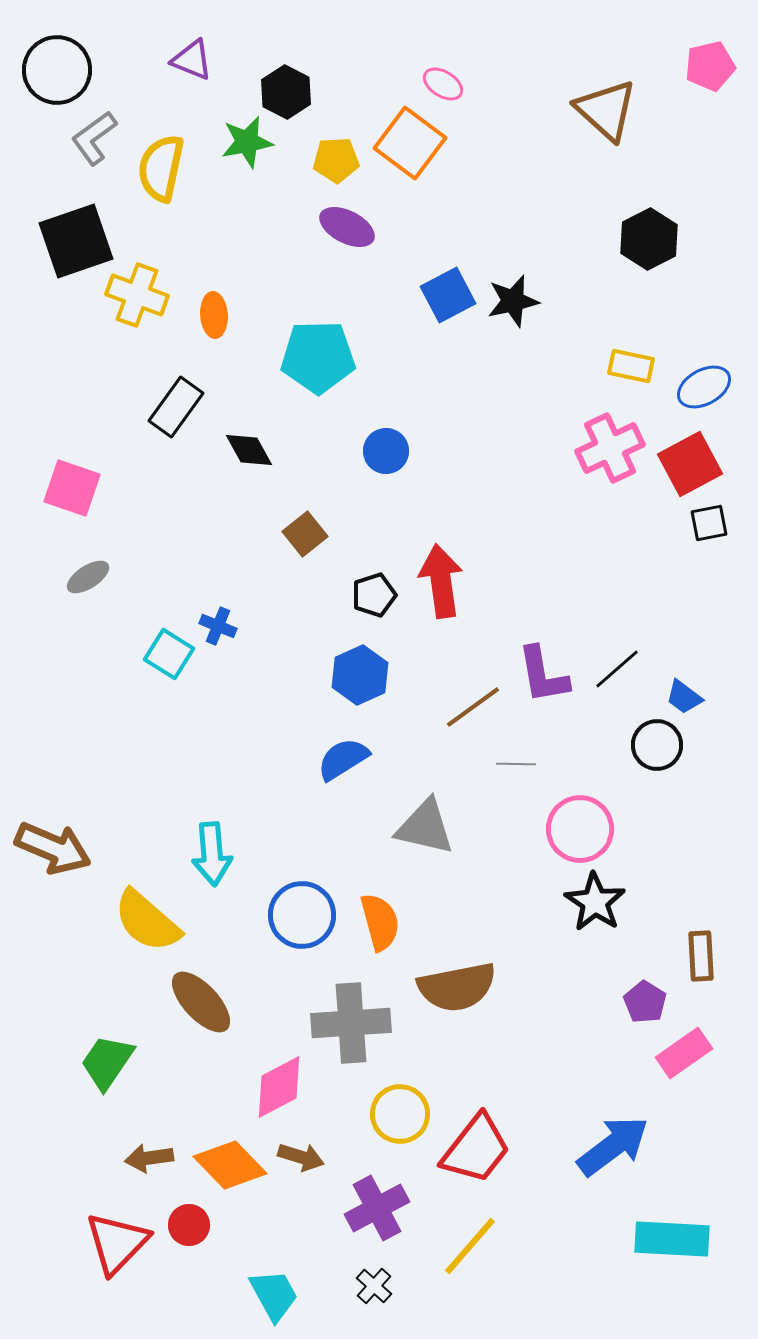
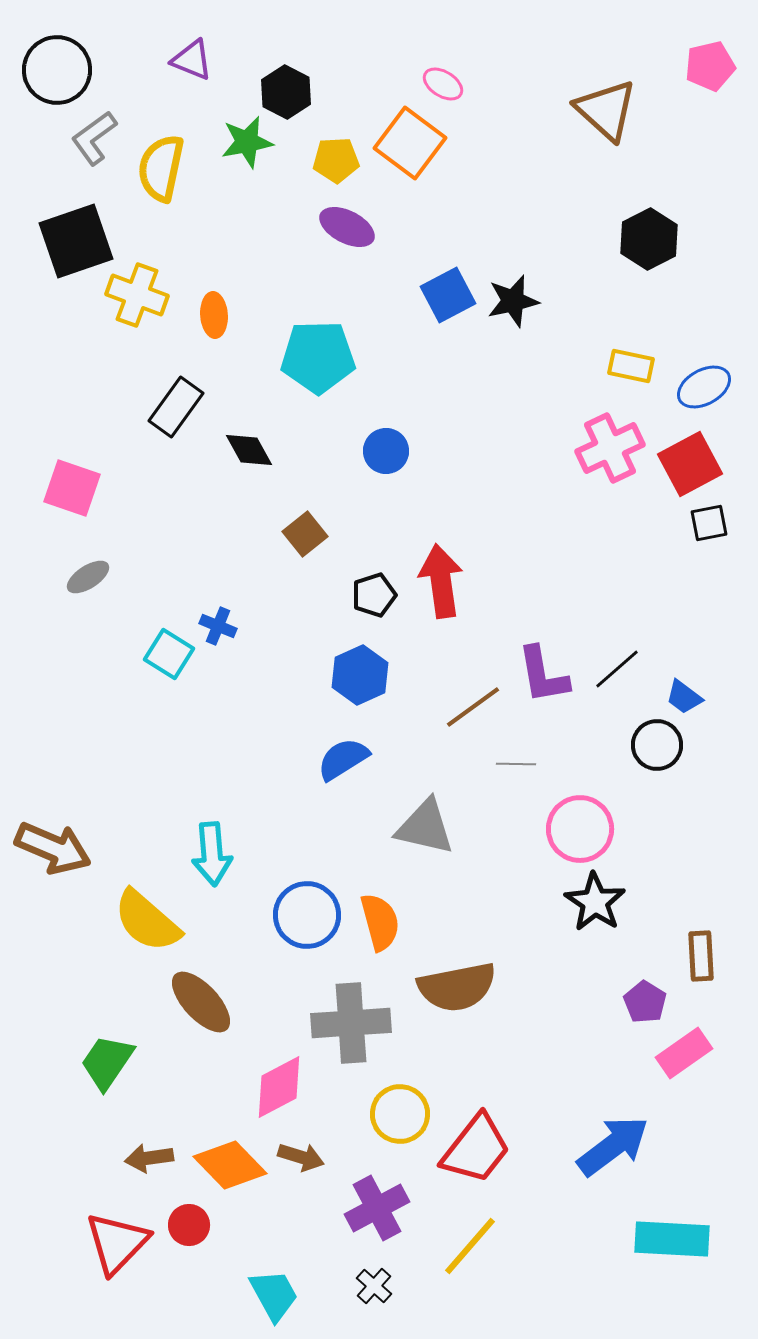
blue circle at (302, 915): moved 5 px right
